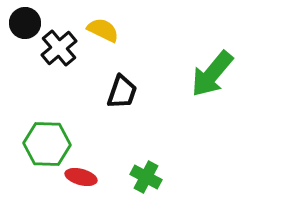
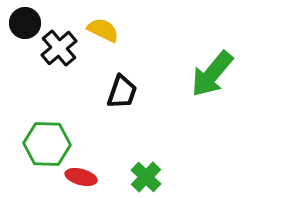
green cross: rotated 16 degrees clockwise
